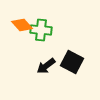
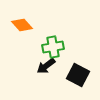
green cross: moved 12 px right, 17 px down; rotated 15 degrees counterclockwise
black square: moved 6 px right, 13 px down
